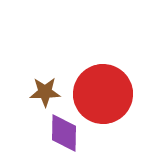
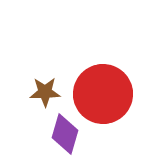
purple diamond: moved 1 px right, 1 px down; rotated 15 degrees clockwise
